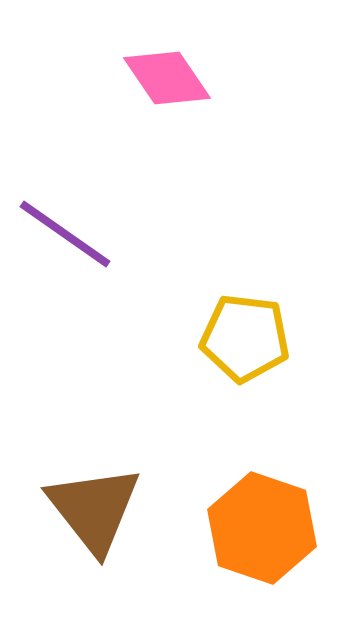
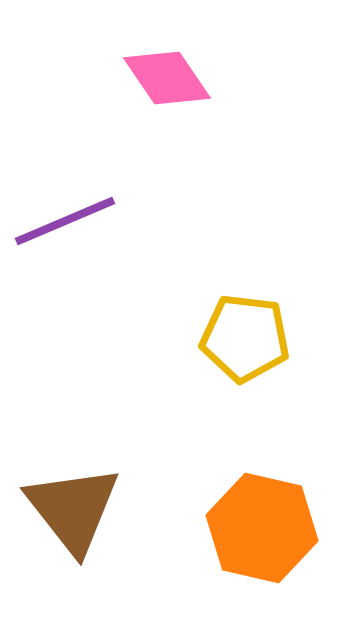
purple line: moved 13 px up; rotated 58 degrees counterclockwise
brown triangle: moved 21 px left
orange hexagon: rotated 6 degrees counterclockwise
